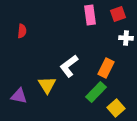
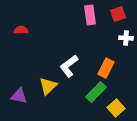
red semicircle: moved 1 px left, 1 px up; rotated 96 degrees counterclockwise
yellow triangle: moved 1 px right, 1 px down; rotated 18 degrees clockwise
